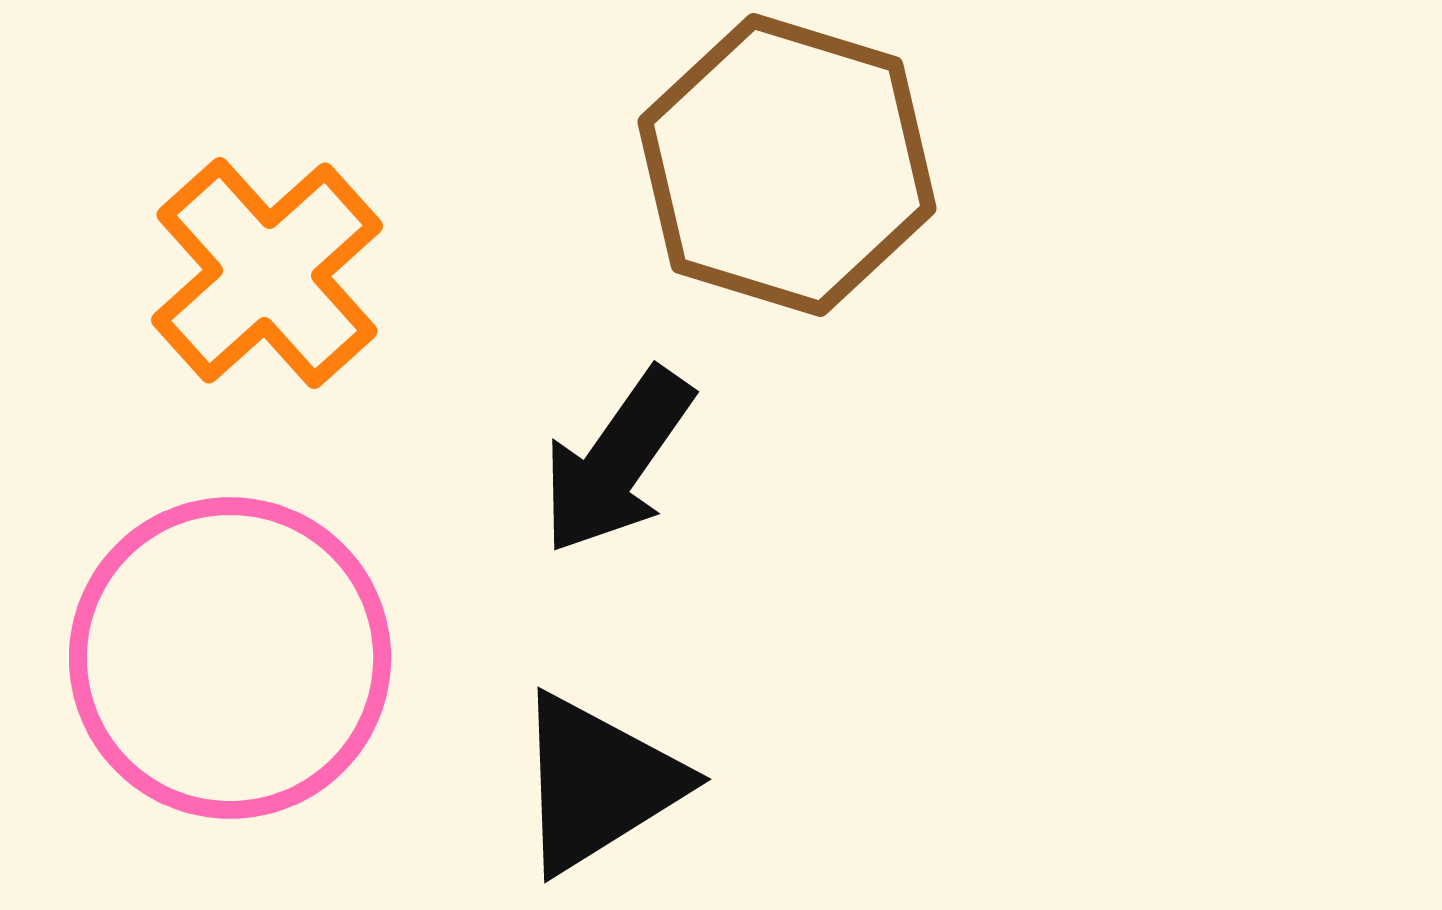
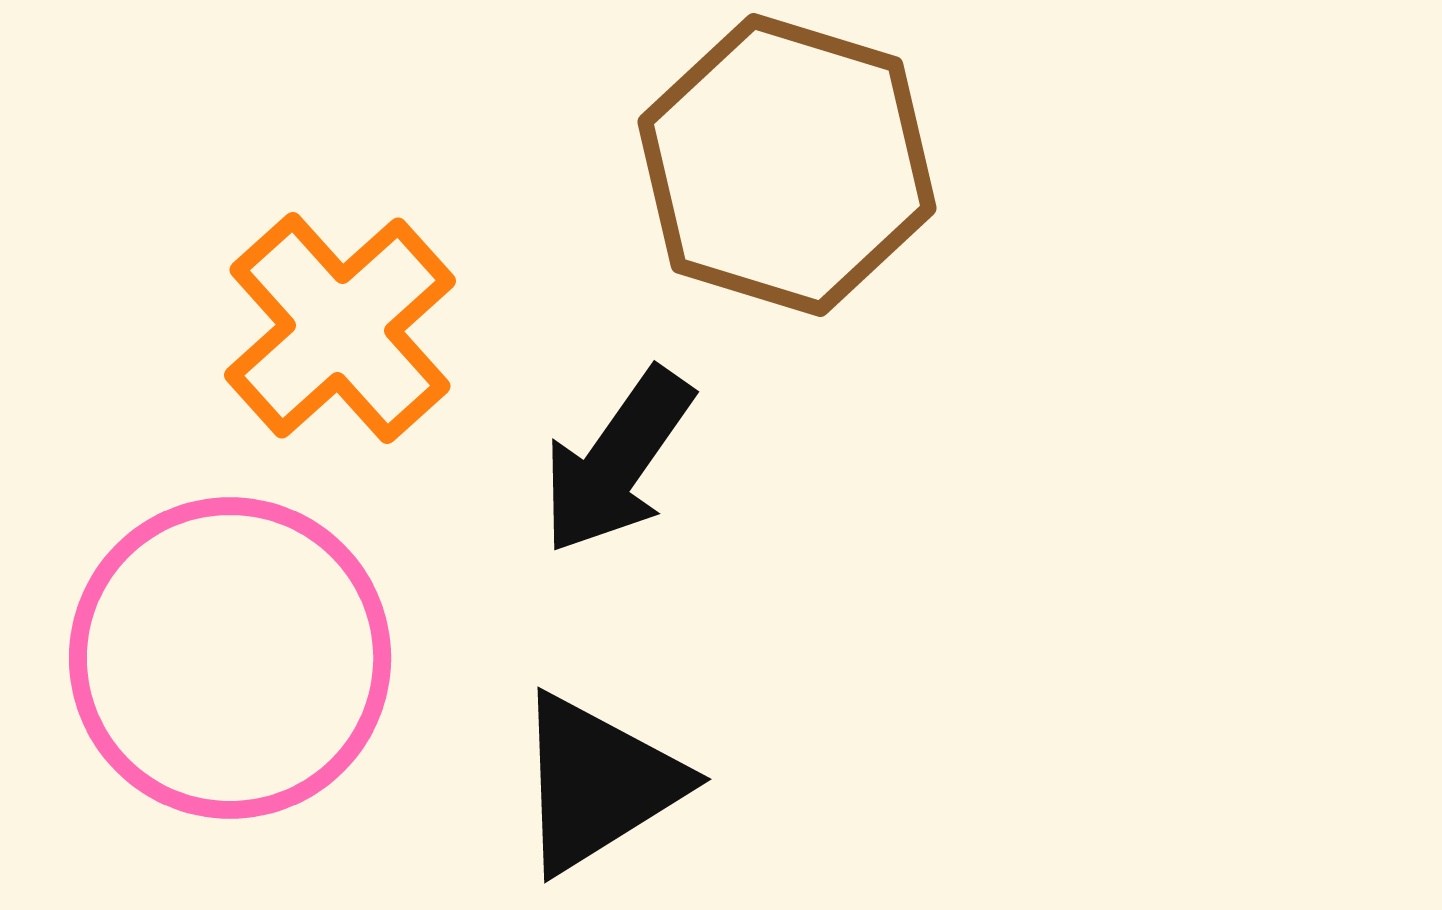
orange cross: moved 73 px right, 55 px down
